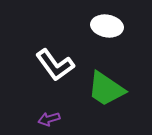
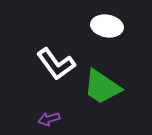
white L-shape: moved 1 px right, 1 px up
green trapezoid: moved 4 px left, 2 px up
